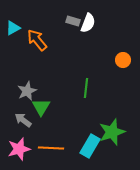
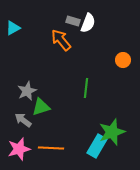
orange arrow: moved 24 px right
green triangle: rotated 42 degrees clockwise
cyan rectangle: moved 7 px right
